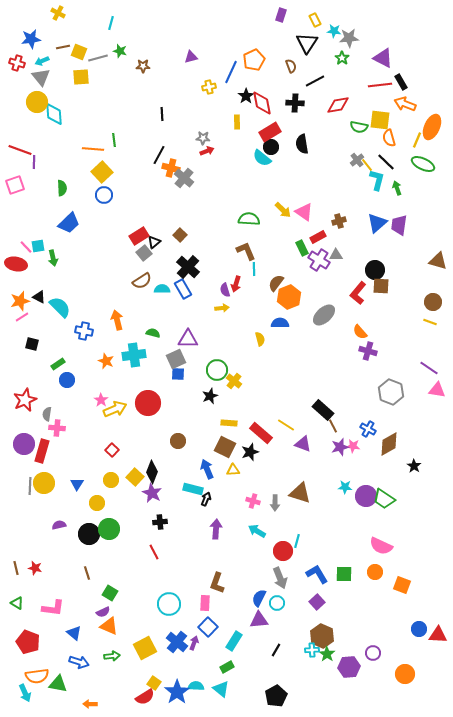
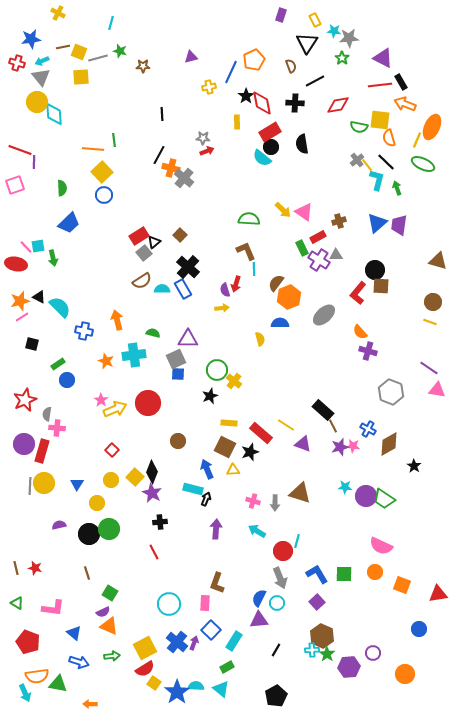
blue square at (208, 627): moved 3 px right, 3 px down
red triangle at (438, 635): moved 41 px up; rotated 12 degrees counterclockwise
red semicircle at (145, 697): moved 28 px up
